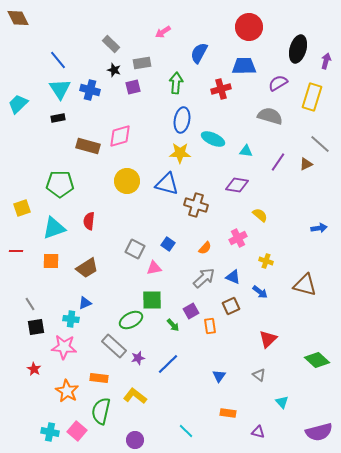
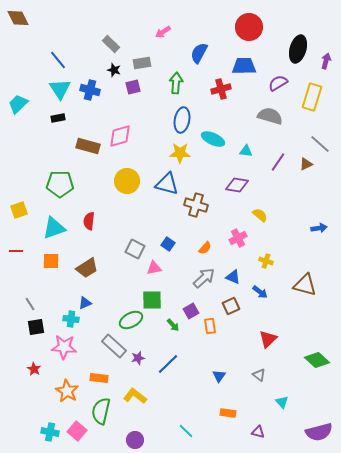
yellow square at (22, 208): moved 3 px left, 2 px down
